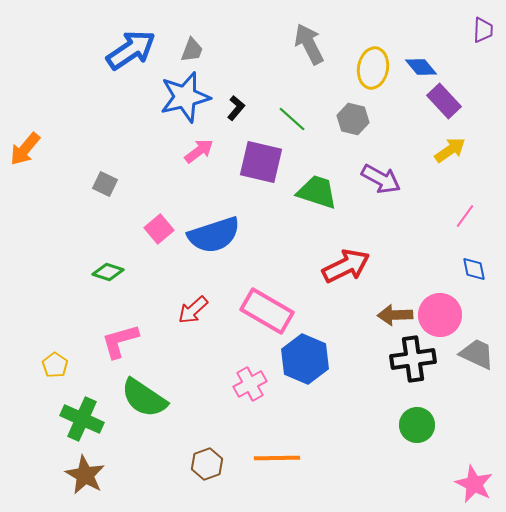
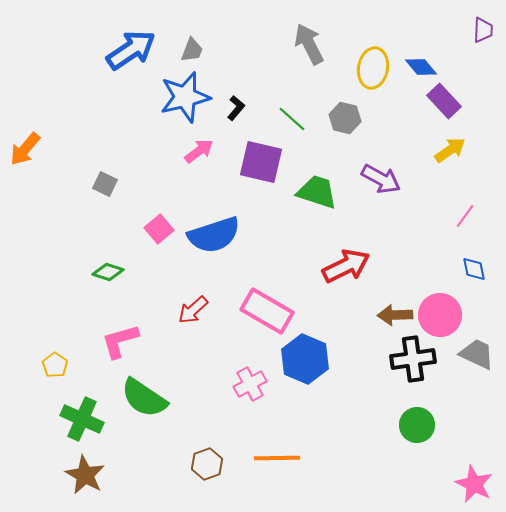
gray hexagon at (353, 119): moved 8 px left, 1 px up
